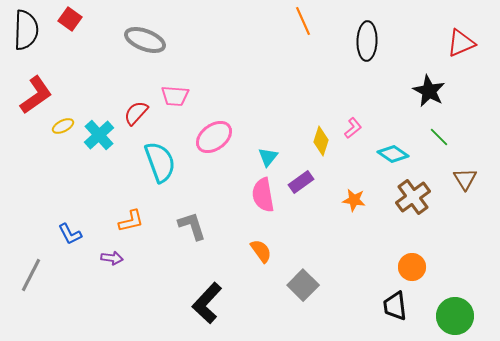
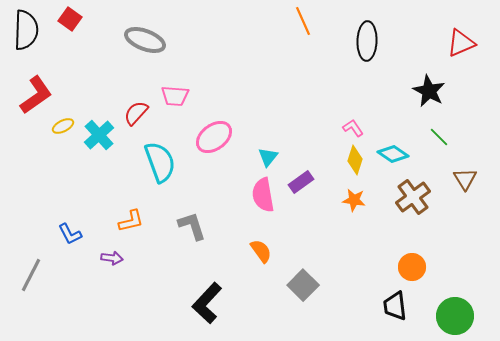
pink L-shape: rotated 85 degrees counterclockwise
yellow diamond: moved 34 px right, 19 px down
